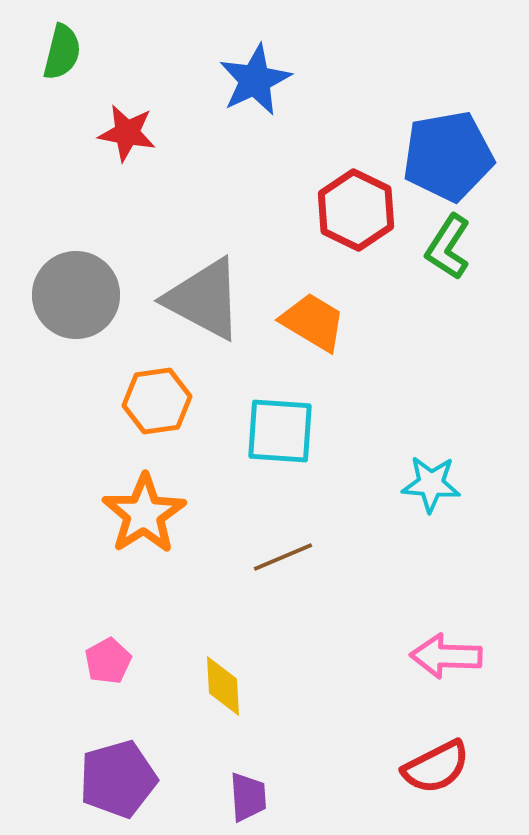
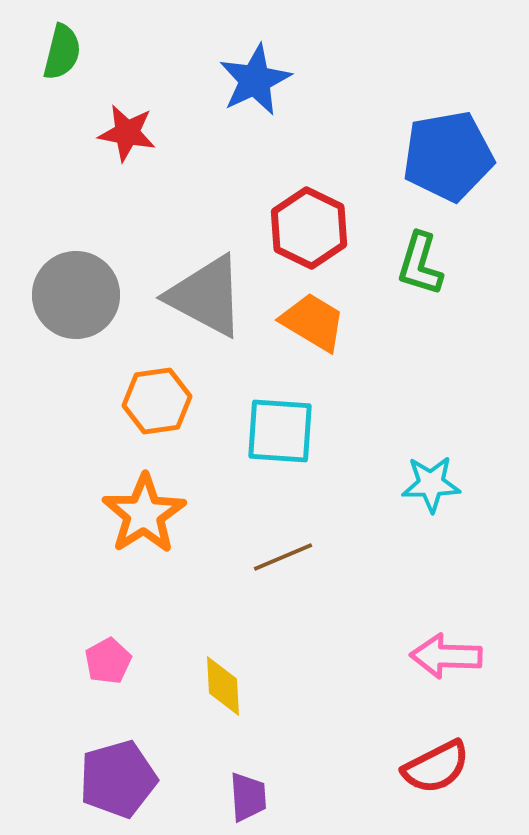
red hexagon: moved 47 px left, 18 px down
green L-shape: moved 28 px left, 17 px down; rotated 16 degrees counterclockwise
gray triangle: moved 2 px right, 3 px up
cyan star: rotated 6 degrees counterclockwise
